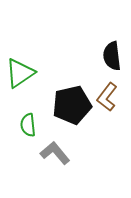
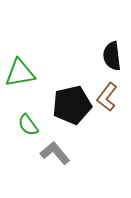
green triangle: rotated 24 degrees clockwise
green semicircle: rotated 30 degrees counterclockwise
